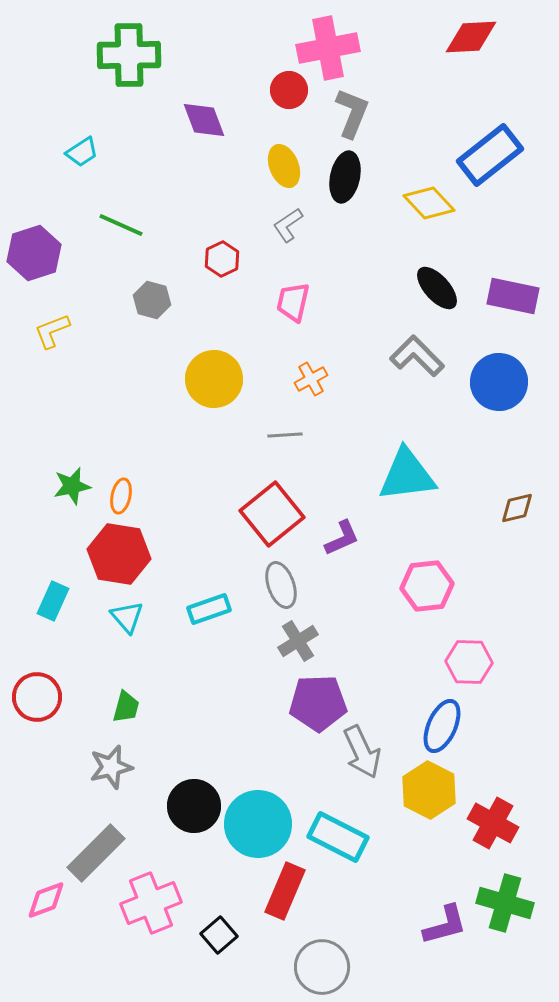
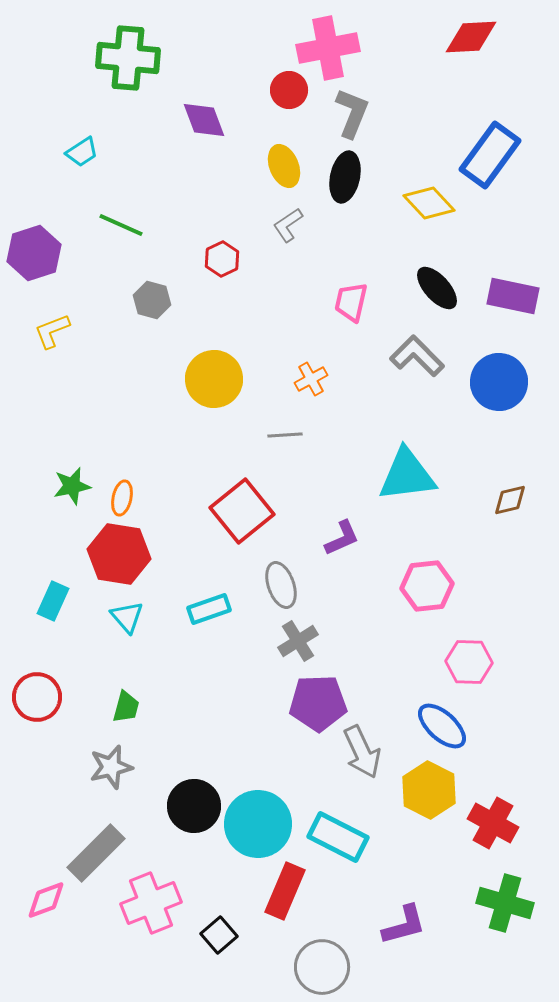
green cross at (129, 55): moved 1 px left, 3 px down; rotated 6 degrees clockwise
blue rectangle at (490, 155): rotated 16 degrees counterclockwise
pink trapezoid at (293, 302): moved 58 px right
orange ellipse at (121, 496): moved 1 px right, 2 px down
brown diamond at (517, 508): moved 7 px left, 8 px up
red square at (272, 514): moved 30 px left, 3 px up
blue ellipse at (442, 726): rotated 72 degrees counterclockwise
purple L-shape at (445, 925): moved 41 px left
